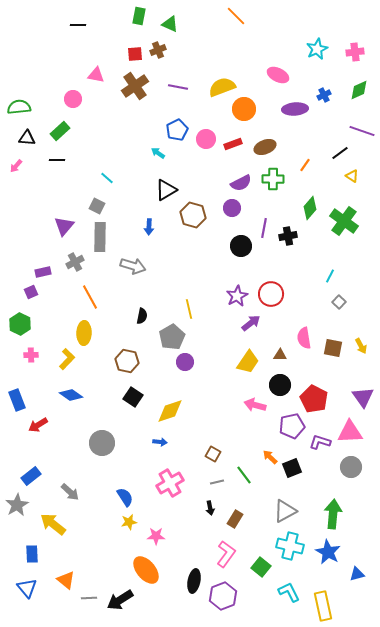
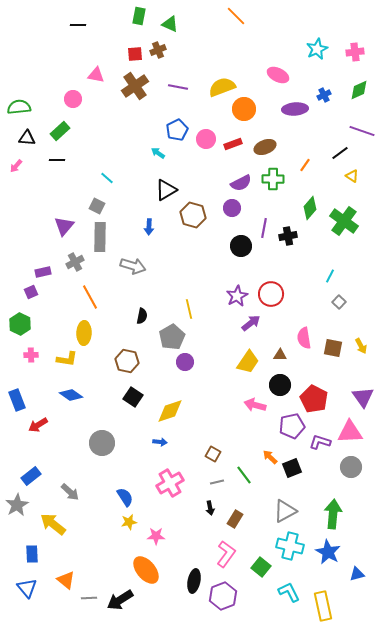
yellow L-shape at (67, 359): rotated 55 degrees clockwise
